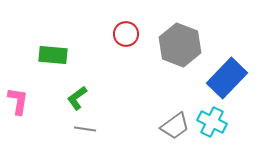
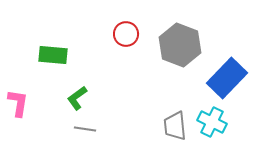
pink L-shape: moved 2 px down
gray trapezoid: rotated 120 degrees clockwise
